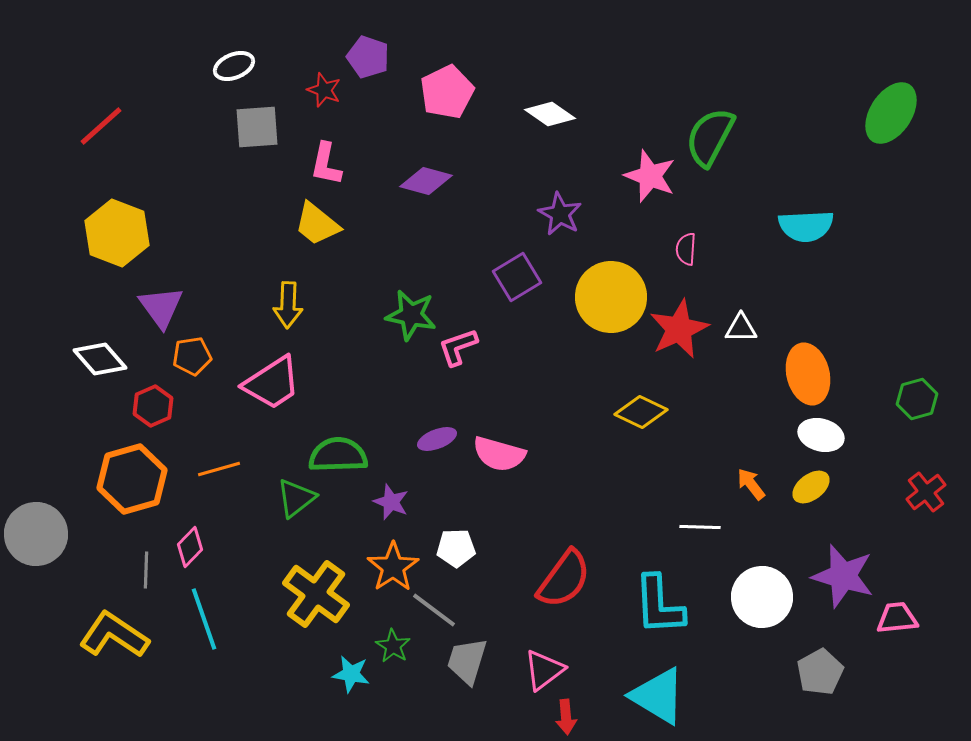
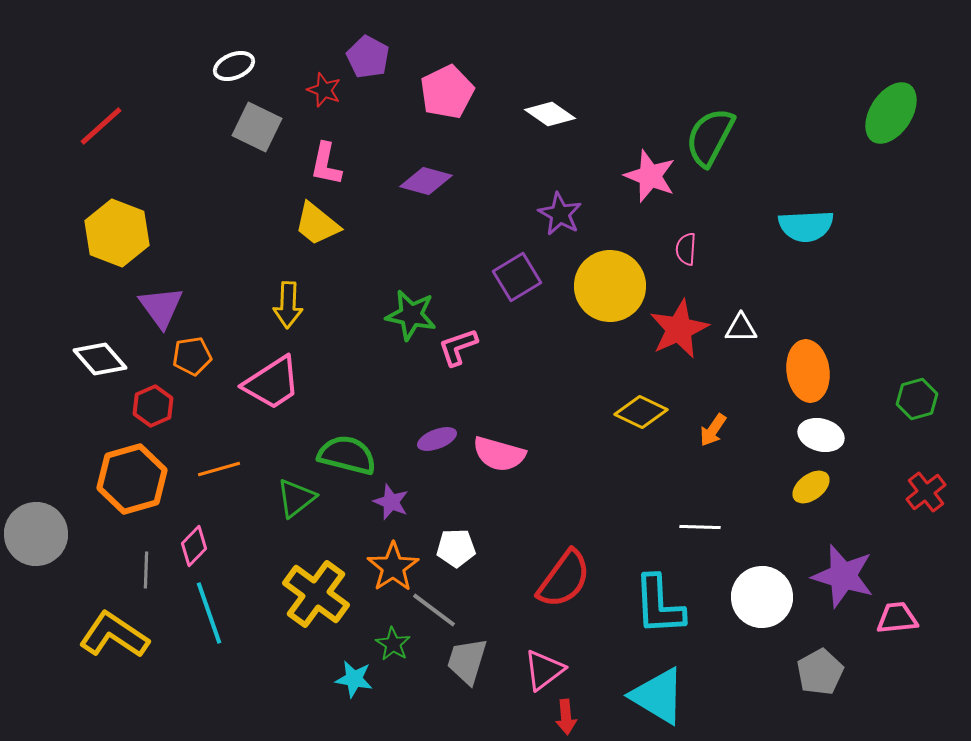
purple pentagon at (368, 57): rotated 9 degrees clockwise
gray square at (257, 127): rotated 30 degrees clockwise
yellow circle at (611, 297): moved 1 px left, 11 px up
orange ellipse at (808, 374): moved 3 px up; rotated 6 degrees clockwise
green semicircle at (338, 455): moved 9 px right; rotated 16 degrees clockwise
orange arrow at (751, 484): moved 38 px left, 54 px up; rotated 108 degrees counterclockwise
pink diamond at (190, 547): moved 4 px right, 1 px up
cyan line at (204, 619): moved 5 px right, 6 px up
green star at (393, 646): moved 2 px up
cyan star at (351, 674): moved 3 px right, 5 px down
